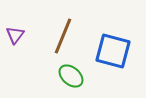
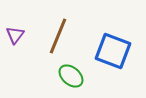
brown line: moved 5 px left
blue square: rotated 6 degrees clockwise
